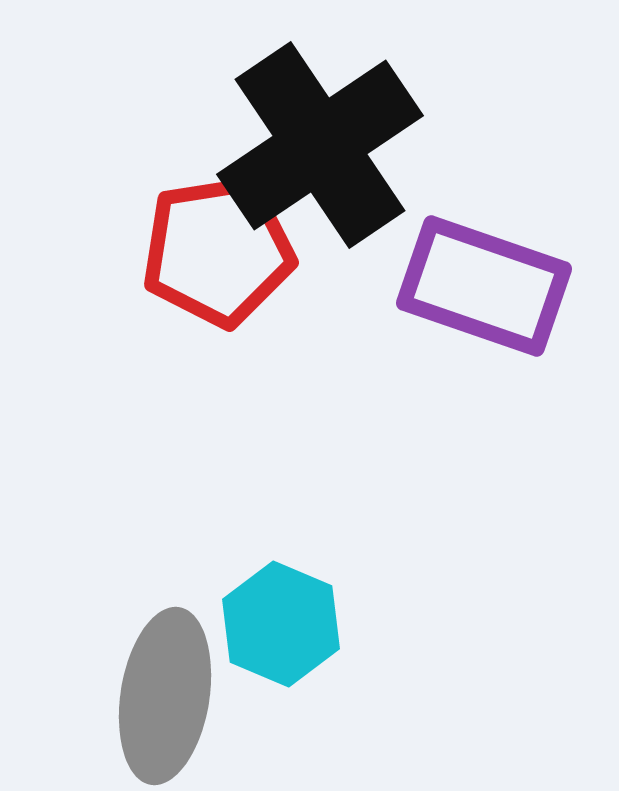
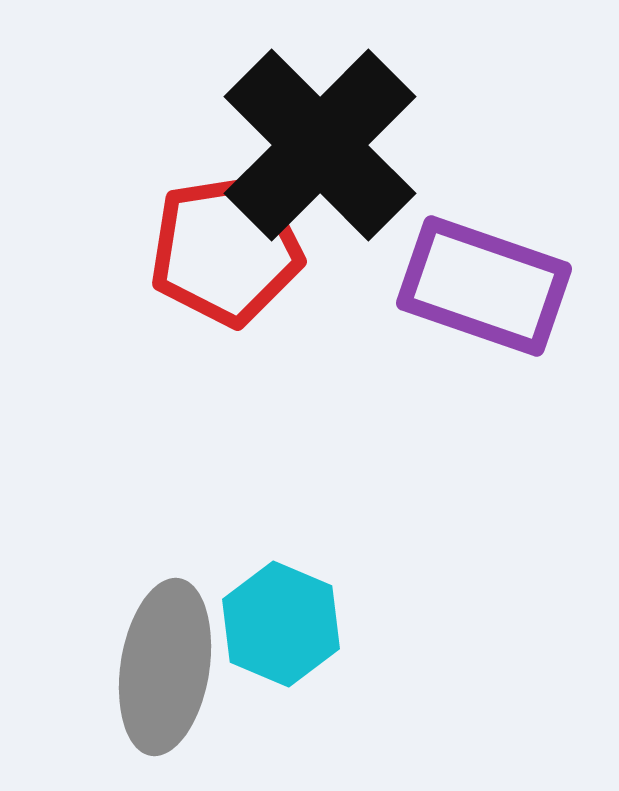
black cross: rotated 11 degrees counterclockwise
red pentagon: moved 8 px right, 1 px up
gray ellipse: moved 29 px up
